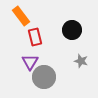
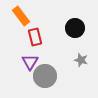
black circle: moved 3 px right, 2 px up
gray star: moved 1 px up
gray circle: moved 1 px right, 1 px up
